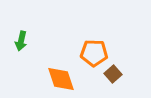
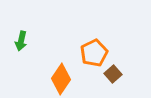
orange pentagon: rotated 28 degrees counterclockwise
orange diamond: rotated 52 degrees clockwise
